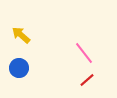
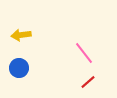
yellow arrow: rotated 48 degrees counterclockwise
red line: moved 1 px right, 2 px down
